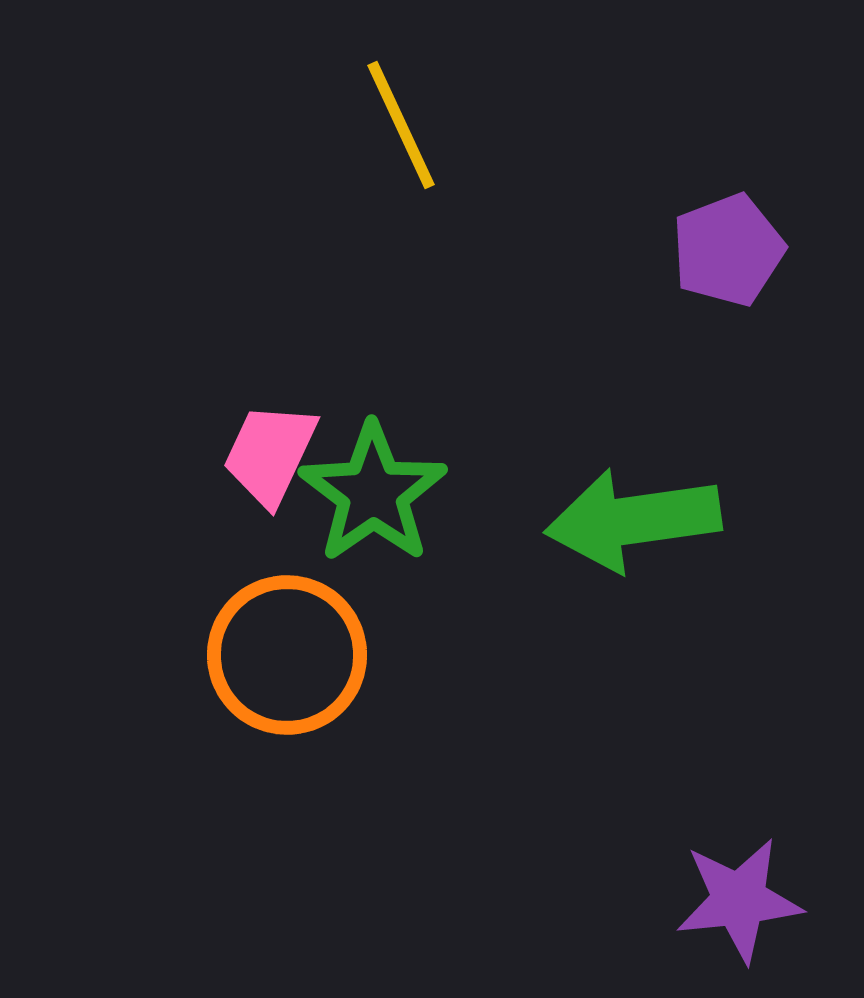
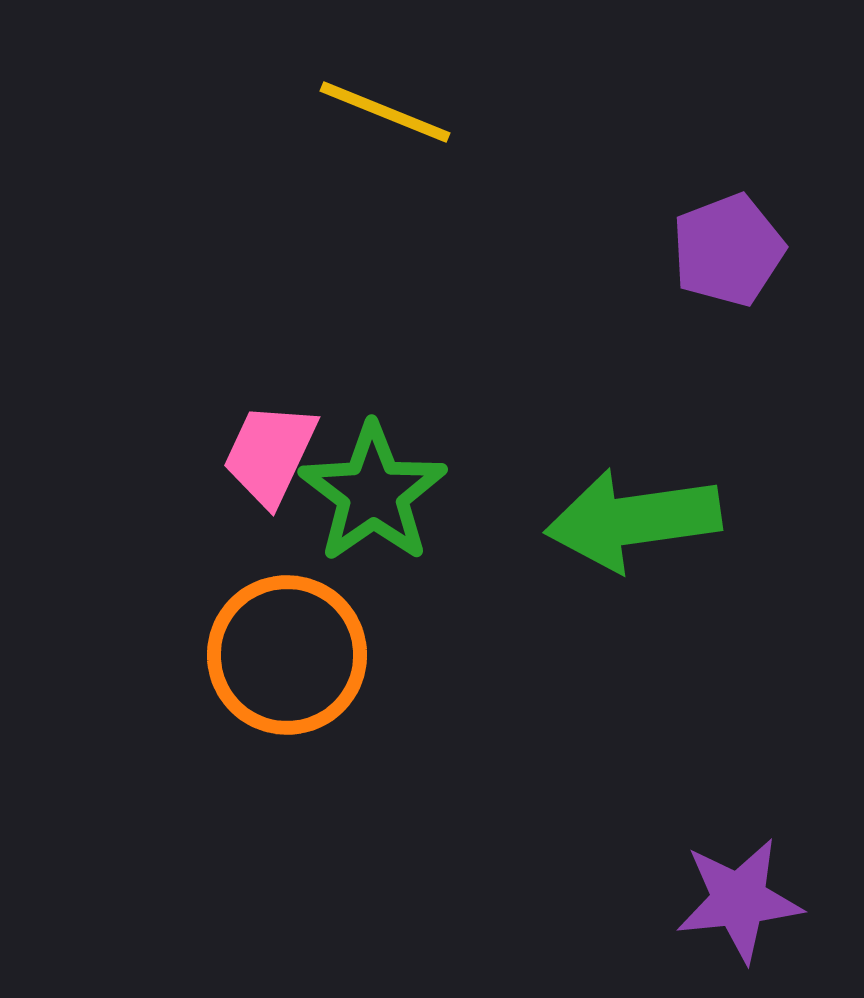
yellow line: moved 16 px left, 13 px up; rotated 43 degrees counterclockwise
